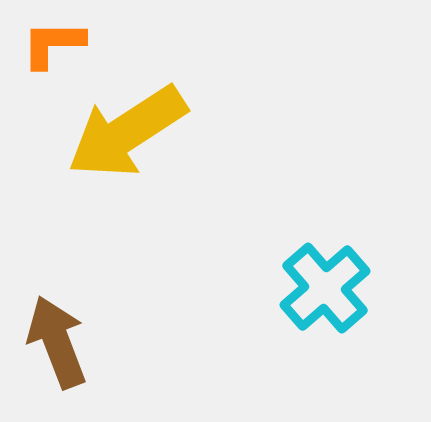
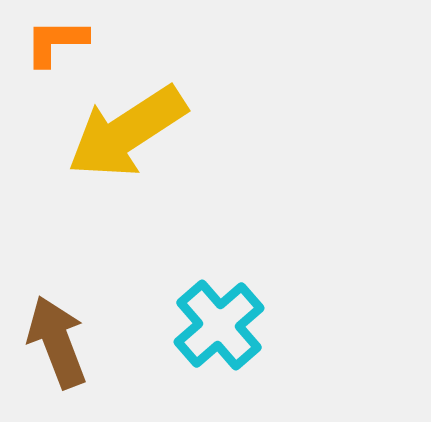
orange L-shape: moved 3 px right, 2 px up
cyan cross: moved 106 px left, 37 px down
